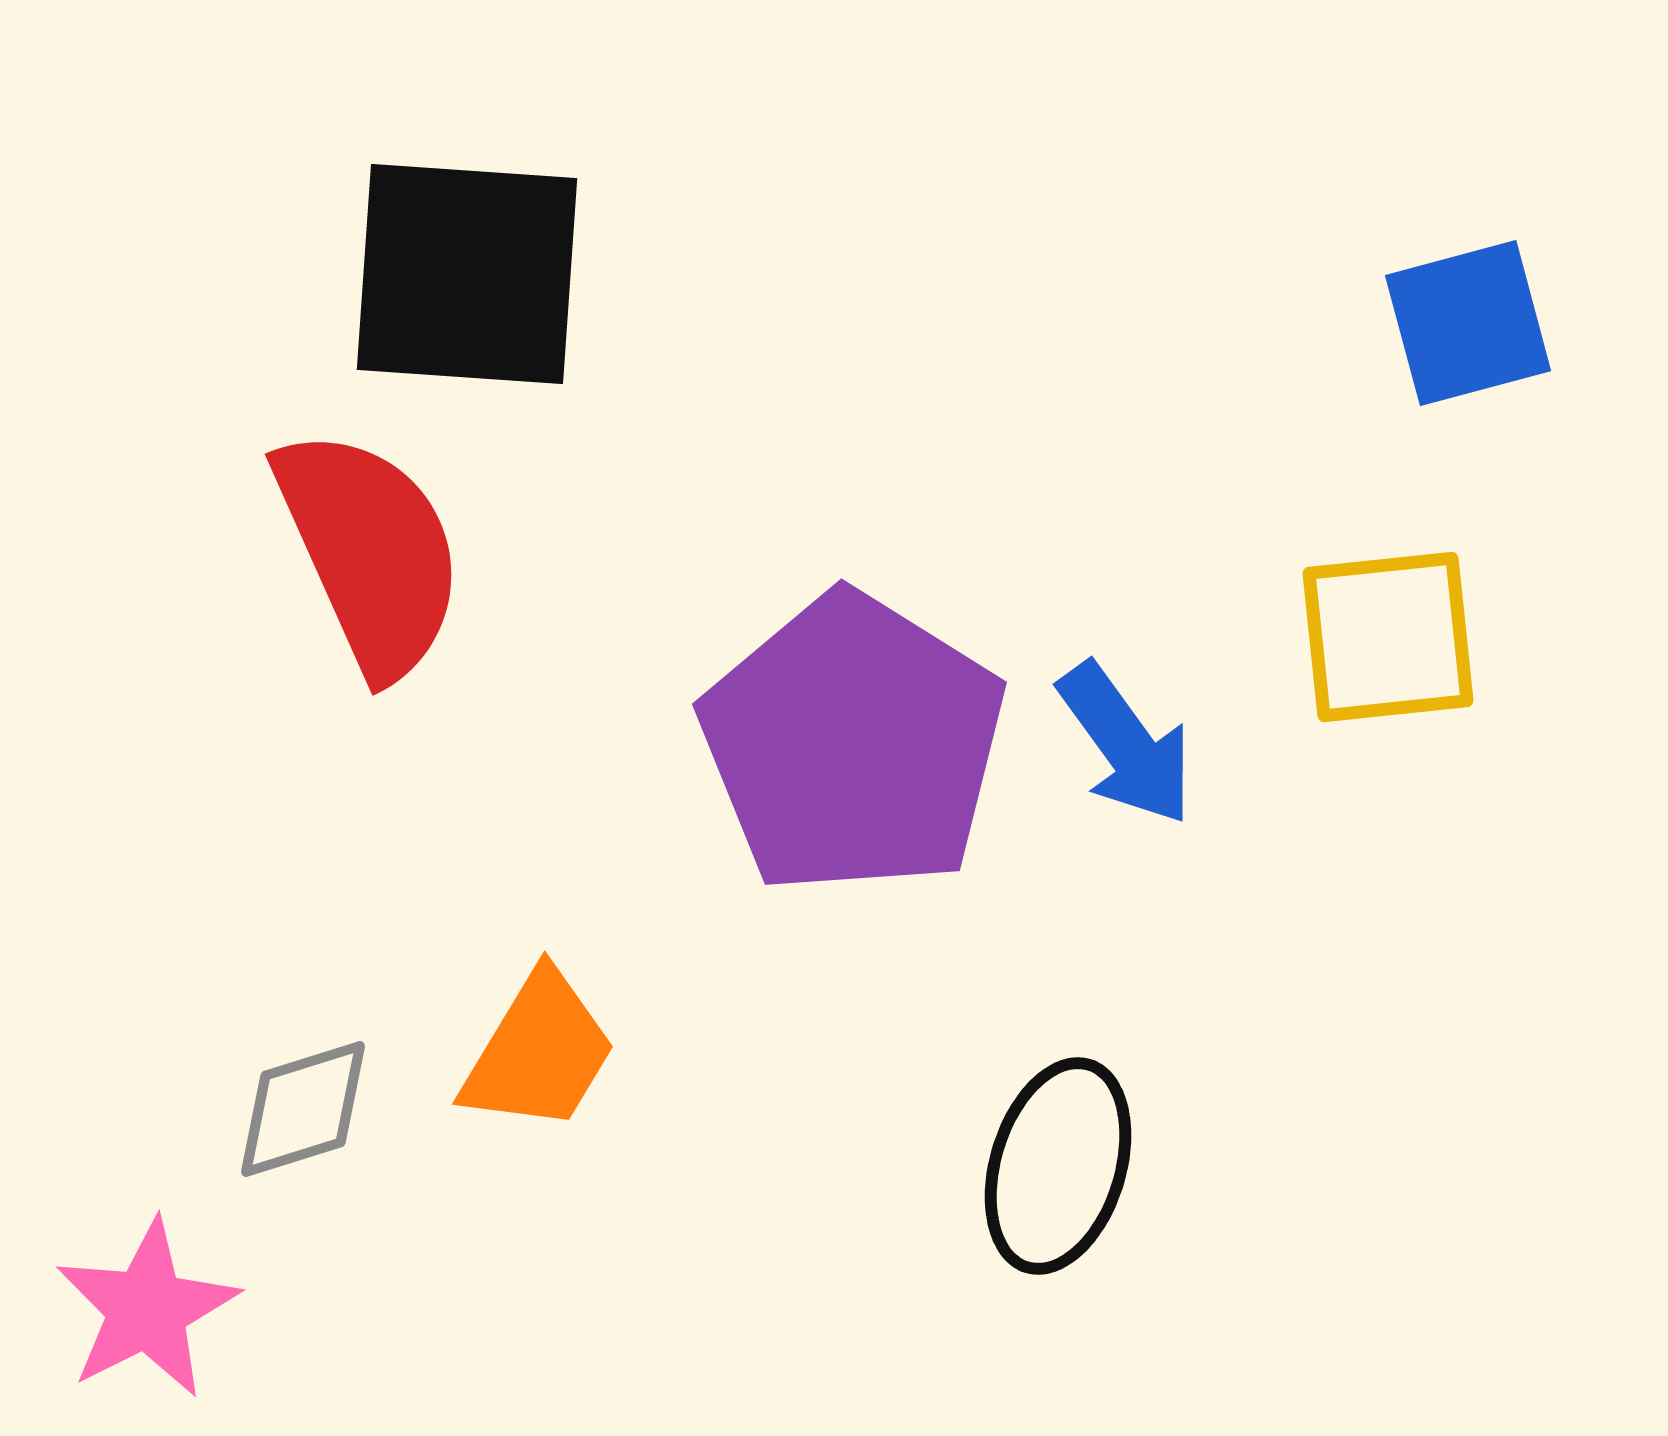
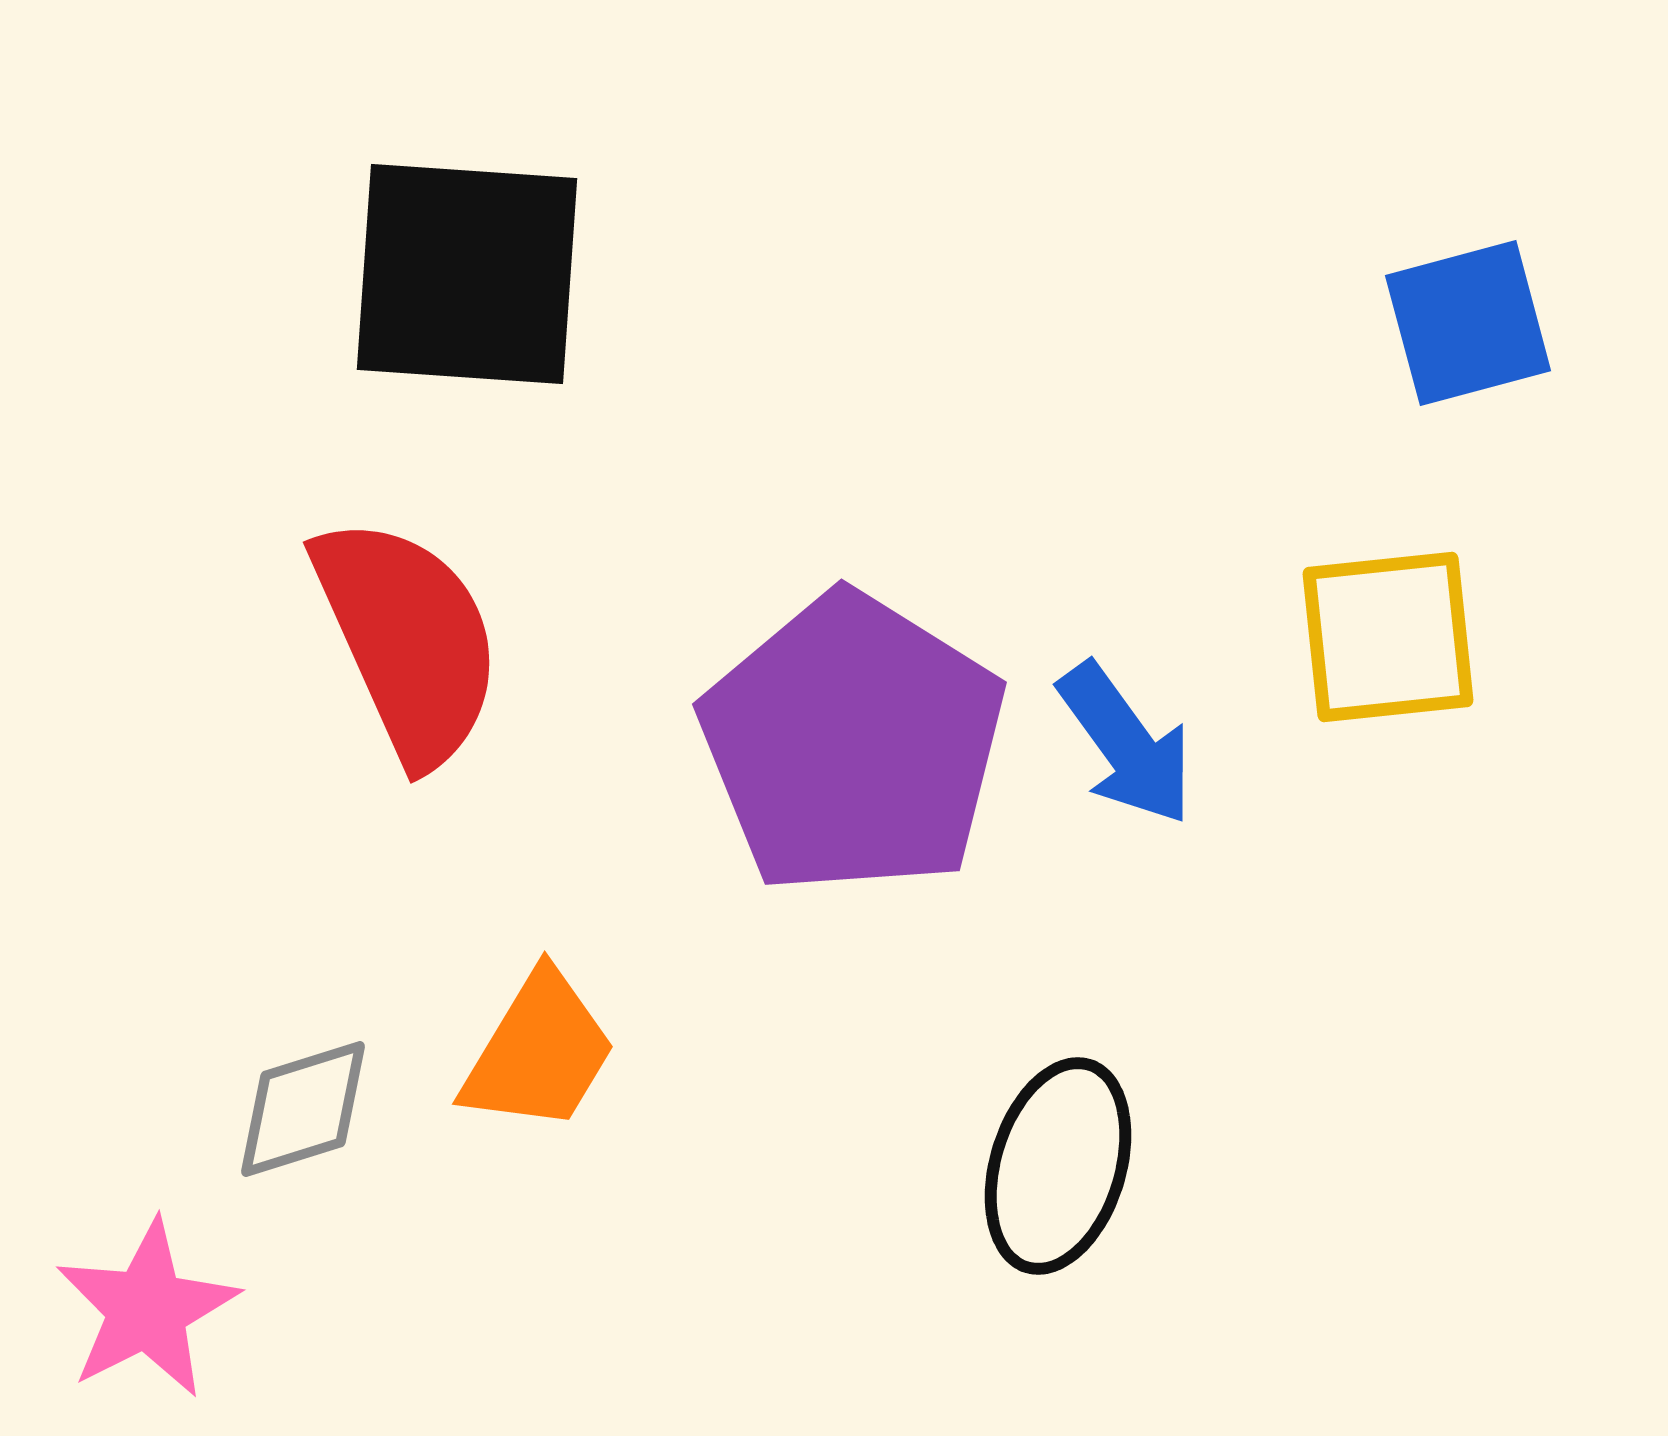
red semicircle: moved 38 px right, 88 px down
